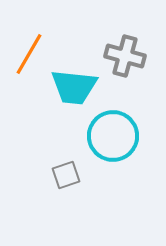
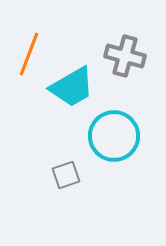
orange line: rotated 9 degrees counterclockwise
cyan trapezoid: moved 2 px left; rotated 36 degrees counterclockwise
cyan circle: moved 1 px right
